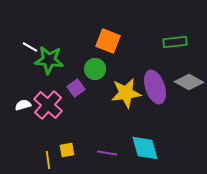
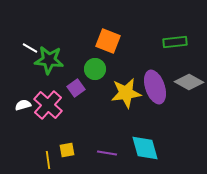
white line: moved 1 px down
